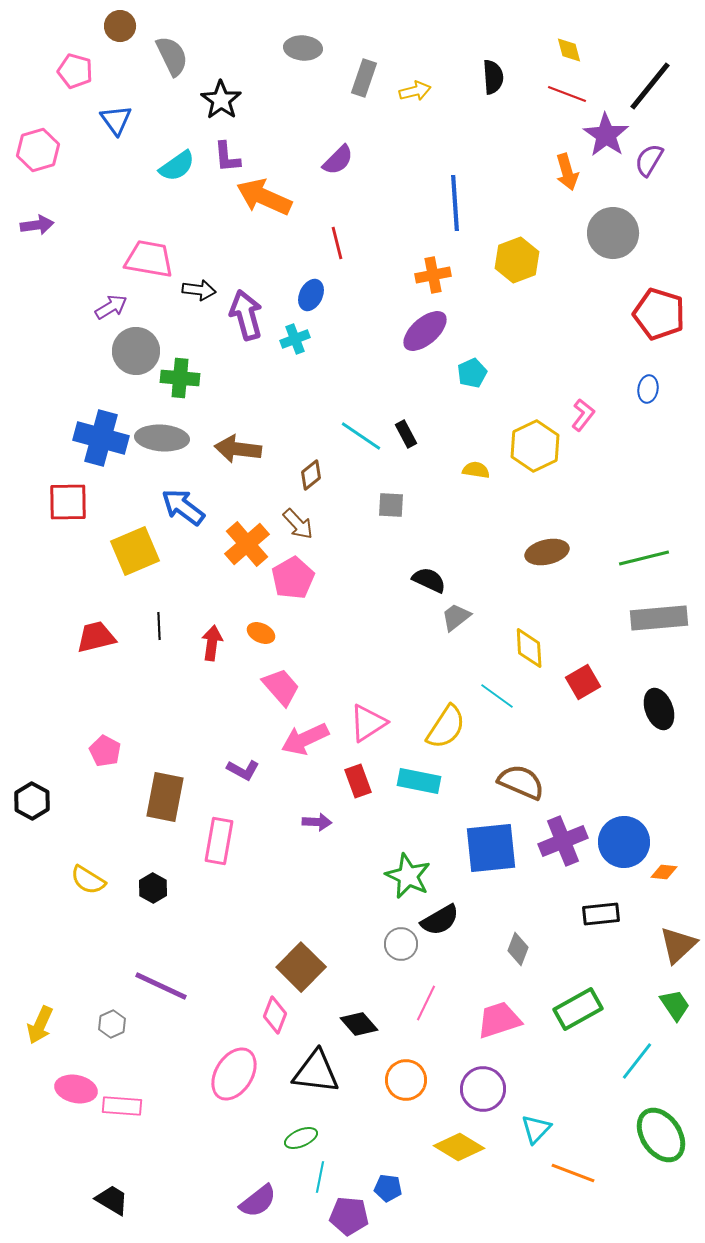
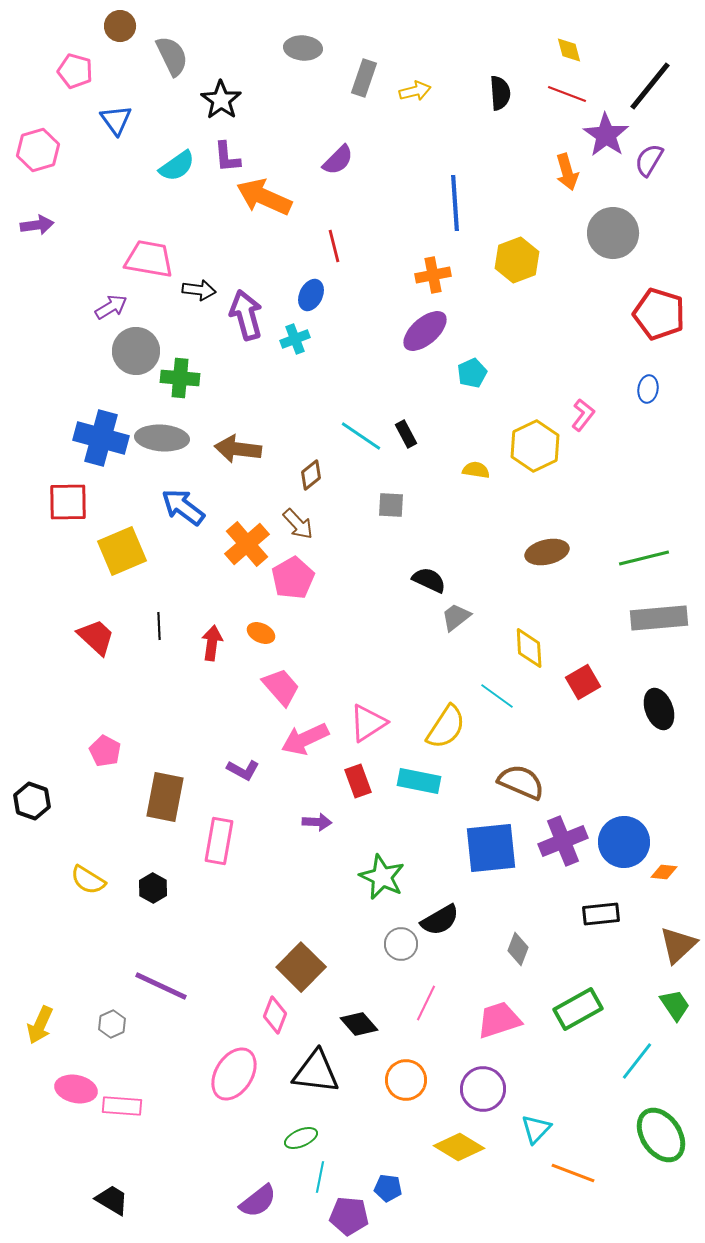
black semicircle at (493, 77): moved 7 px right, 16 px down
red line at (337, 243): moved 3 px left, 3 px down
yellow square at (135, 551): moved 13 px left
red trapezoid at (96, 637): rotated 57 degrees clockwise
black hexagon at (32, 801): rotated 9 degrees counterclockwise
green star at (408, 876): moved 26 px left, 1 px down
